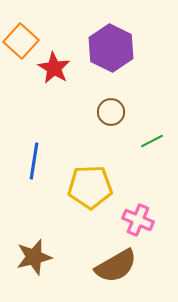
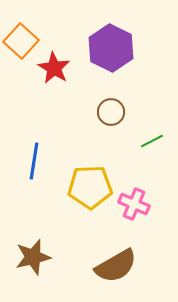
pink cross: moved 4 px left, 16 px up
brown star: moved 1 px left
